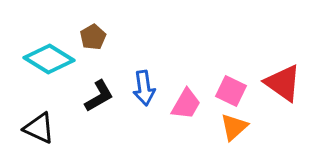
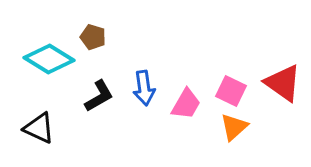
brown pentagon: rotated 25 degrees counterclockwise
